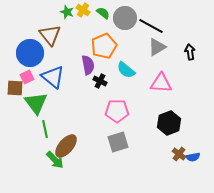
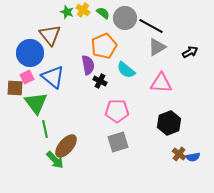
black arrow: rotated 70 degrees clockwise
